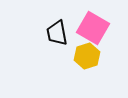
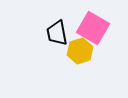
yellow hexagon: moved 7 px left, 5 px up
